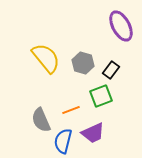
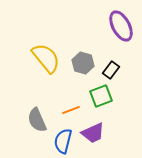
gray semicircle: moved 4 px left
